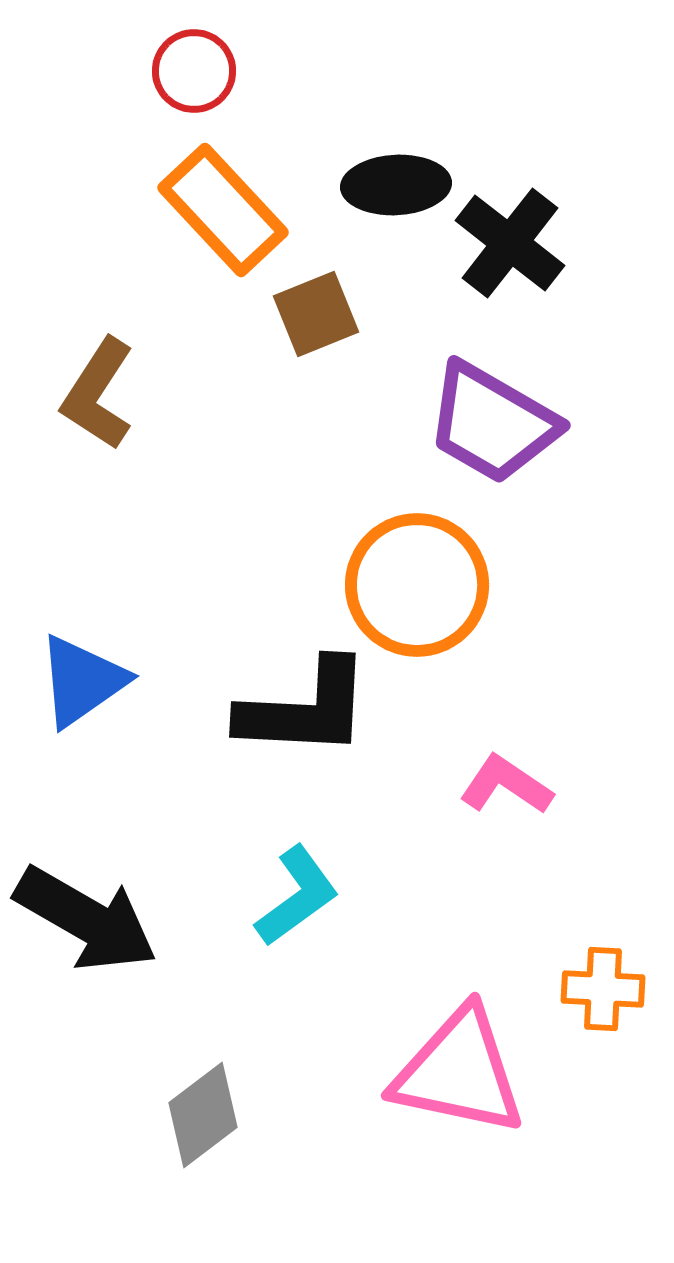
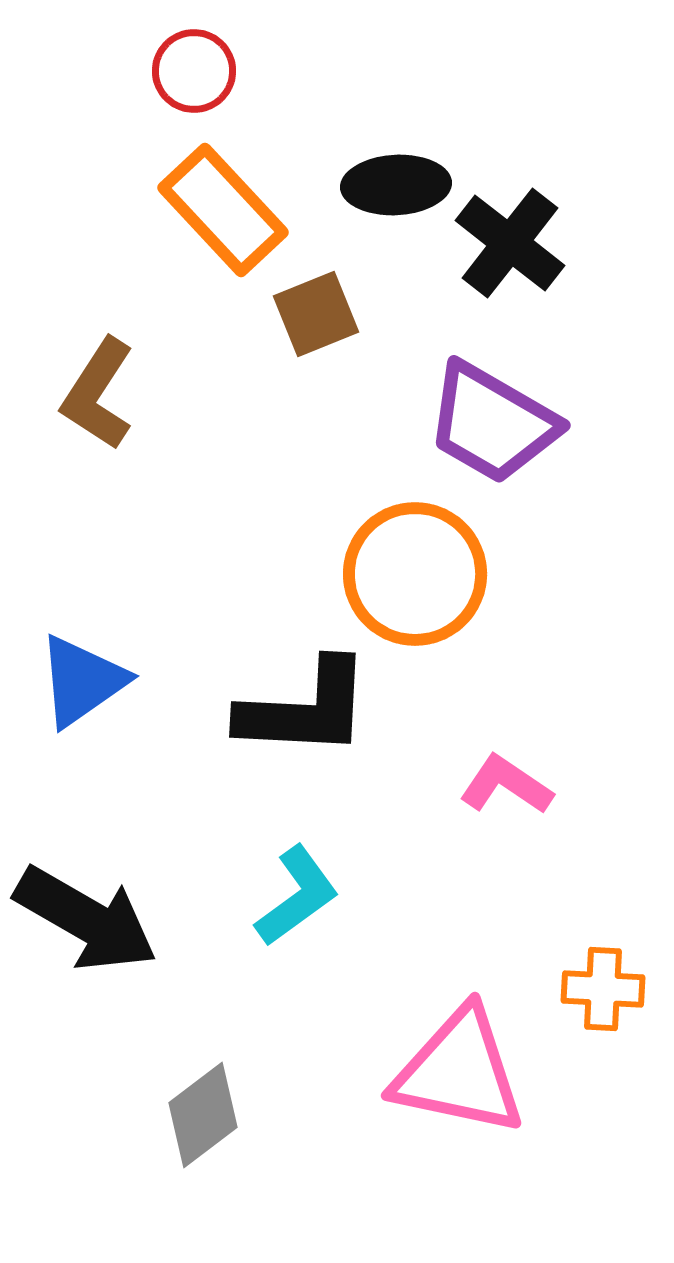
orange circle: moved 2 px left, 11 px up
